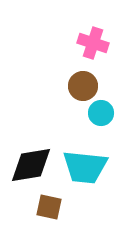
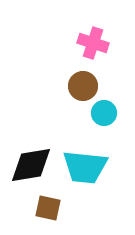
cyan circle: moved 3 px right
brown square: moved 1 px left, 1 px down
